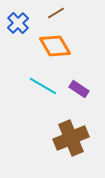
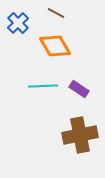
brown line: rotated 60 degrees clockwise
cyan line: rotated 32 degrees counterclockwise
brown cross: moved 9 px right, 3 px up; rotated 12 degrees clockwise
